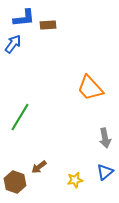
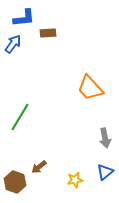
brown rectangle: moved 8 px down
